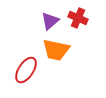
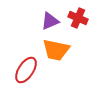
purple triangle: rotated 18 degrees clockwise
